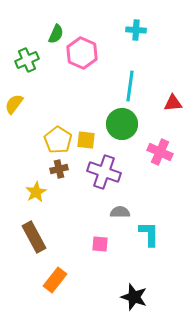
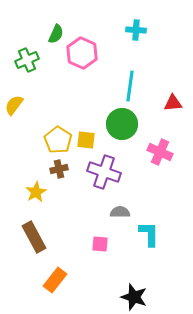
yellow semicircle: moved 1 px down
